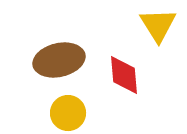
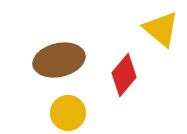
yellow triangle: moved 3 px right, 4 px down; rotated 18 degrees counterclockwise
red diamond: rotated 45 degrees clockwise
